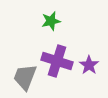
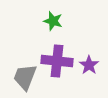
green star: moved 2 px right; rotated 30 degrees clockwise
purple cross: rotated 12 degrees counterclockwise
